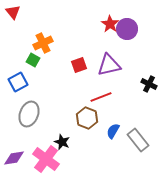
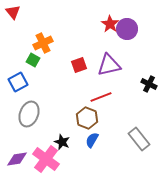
blue semicircle: moved 21 px left, 9 px down
gray rectangle: moved 1 px right, 1 px up
purple diamond: moved 3 px right, 1 px down
